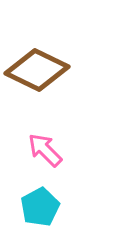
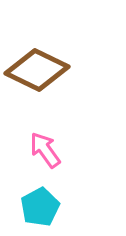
pink arrow: rotated 9 degrees clockwise
